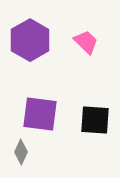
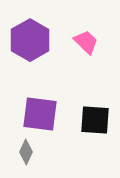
gray diamond: moved 5 px right
